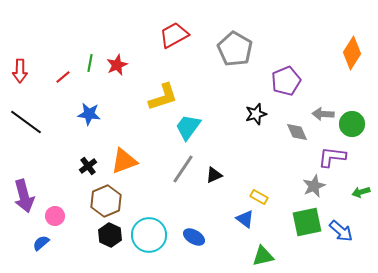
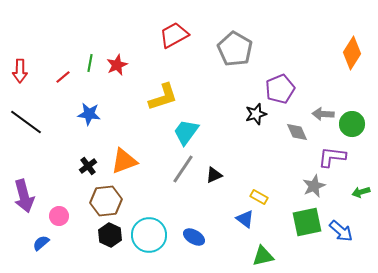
purple pentagon: moved 6 px left, 8 px down
cyan trapezoid: moved 2 px left, 5 px down
brown hexagon: rotated 16 degrees clockwise
pink circle: moved 4 px right
